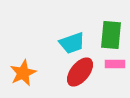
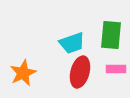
pink rectangle: moved 1 px right, 5 px down
red ellipse: rotated 24 degrees counterclockwise
